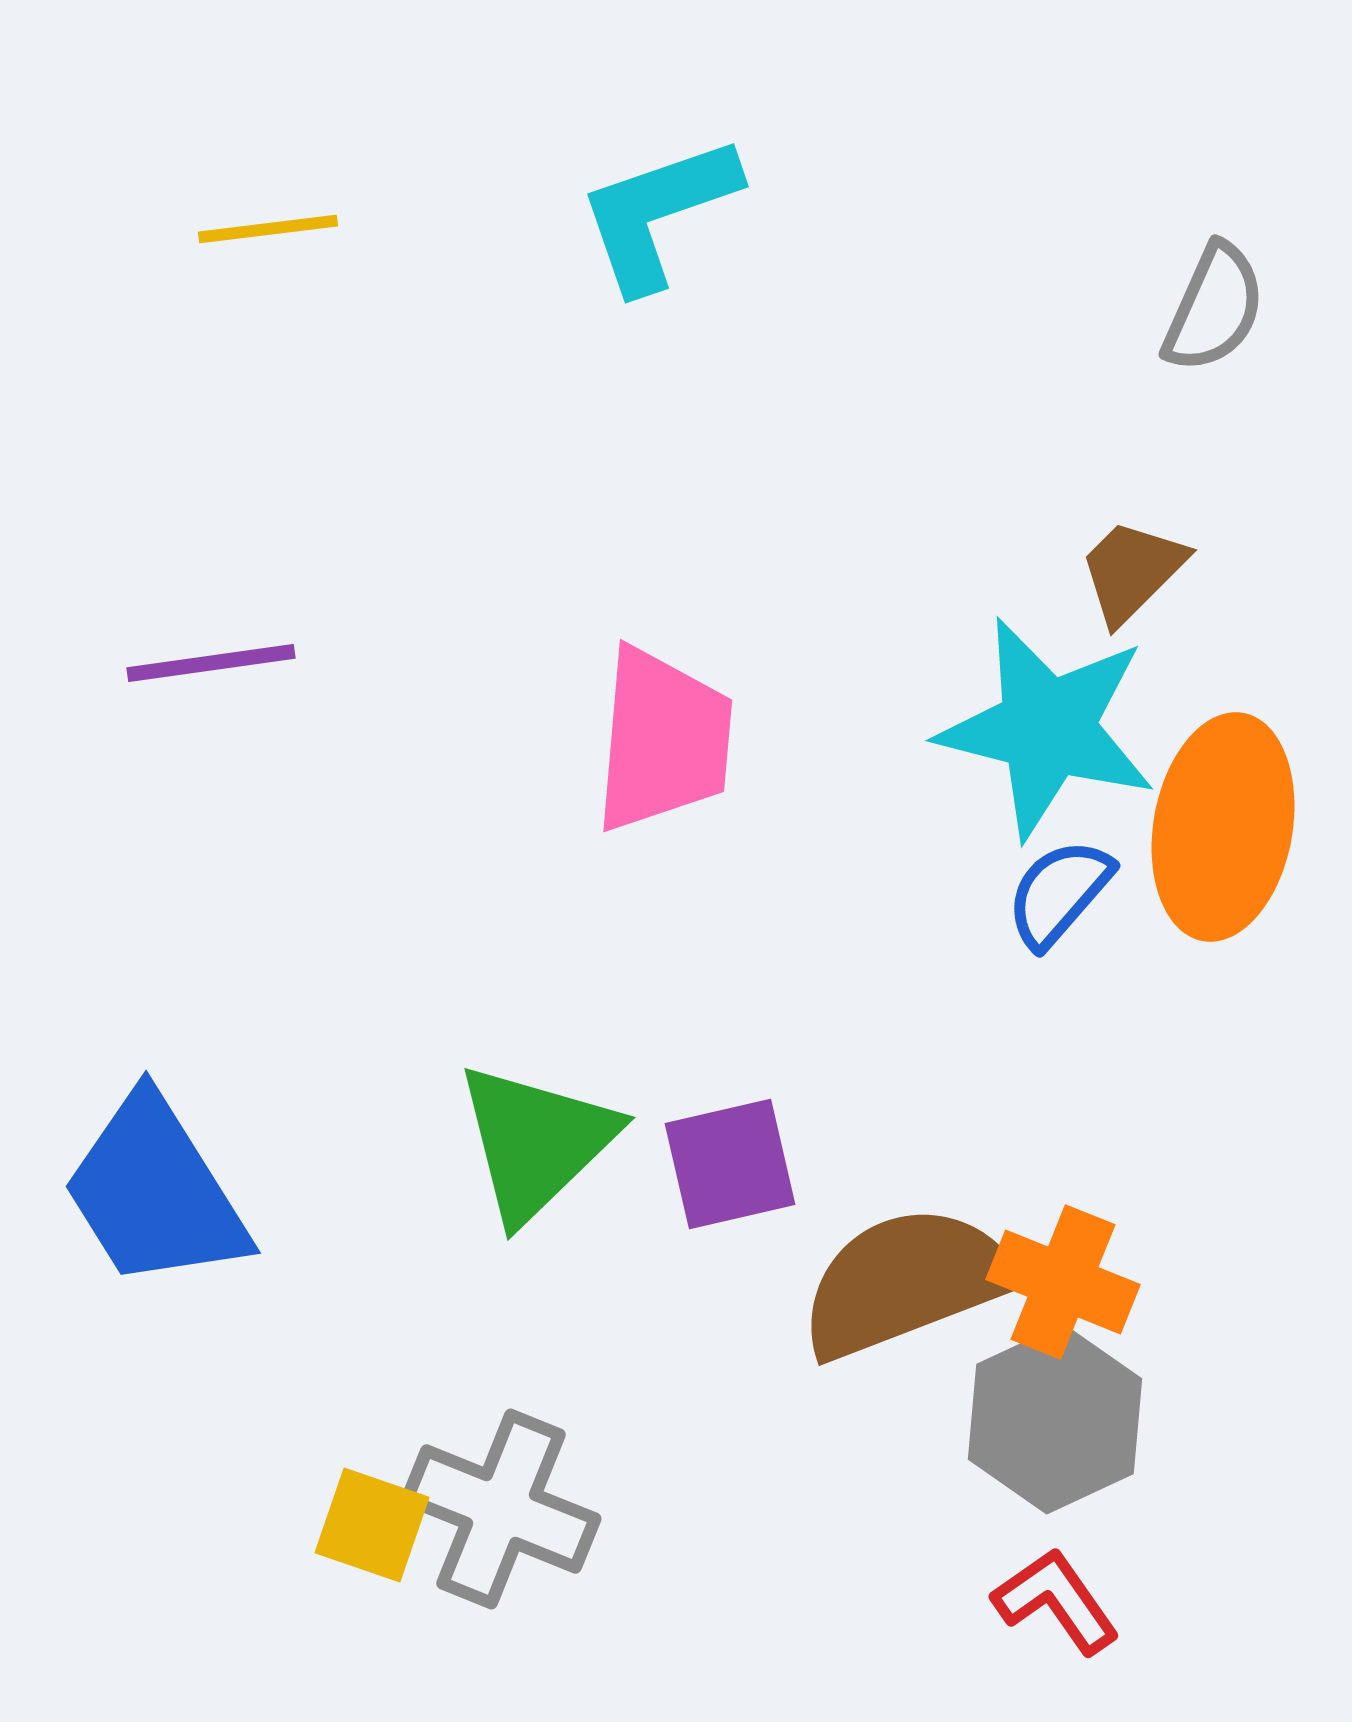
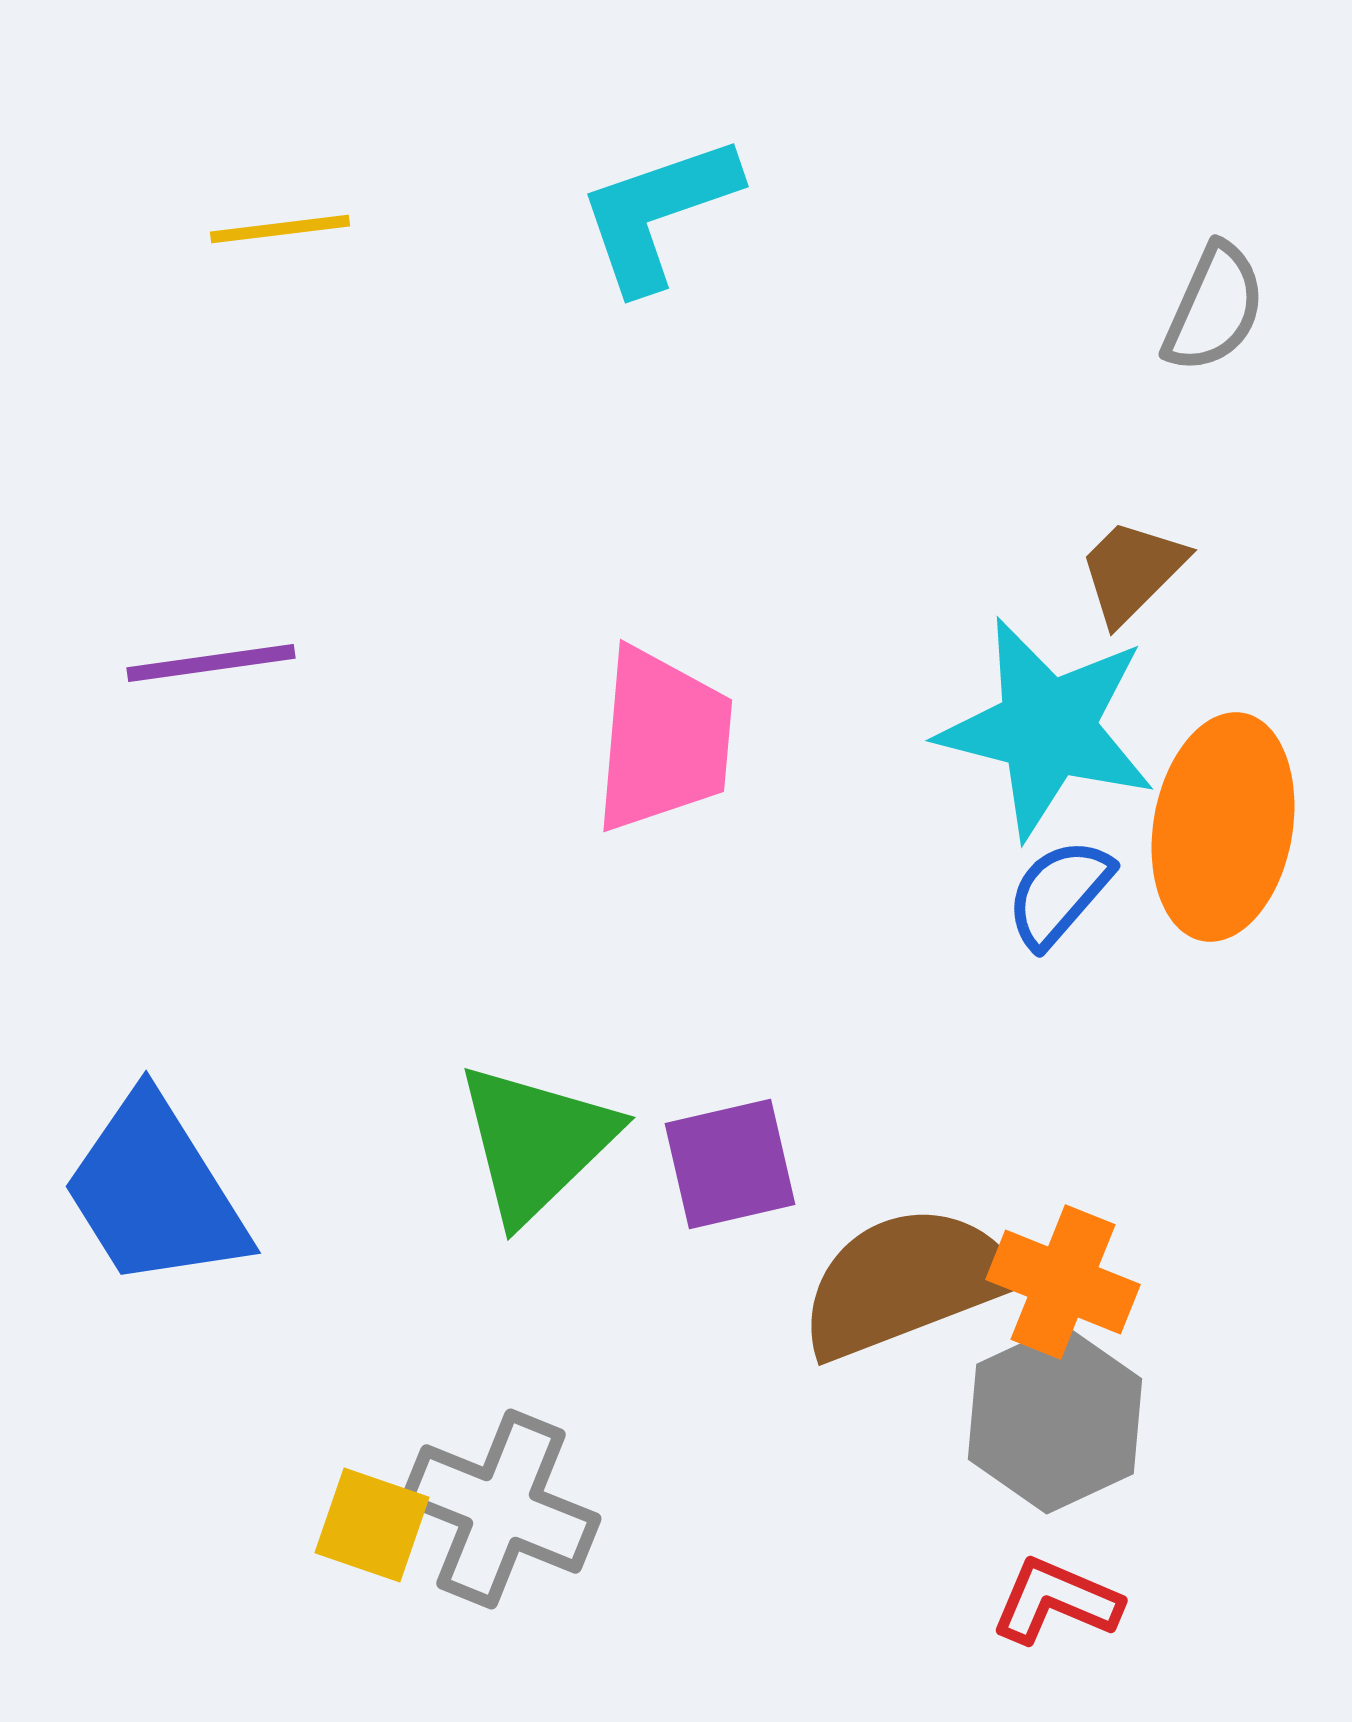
yellow line: moved 12 px right
red L-shape: rotated 32 degrees counterclockwise
